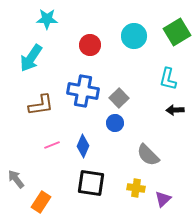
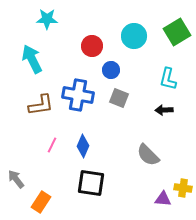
red circle: moved 2 px right, 1 px down
cyan arrow: moved 1 px right, 1 px down; rotated 120 degrees clockwise
blue cross: moved 5 px left, 4 px down
gray square: rotated 24 degrees counterclockwise
black arrow: moved 11 px left
blue circle: moved 4 px left, 53 px up
pink line: rotated 42 degrees counterclockwise
yellow cross: moved 47 px right
purple triangle: rotated 48 degrees clockwise
